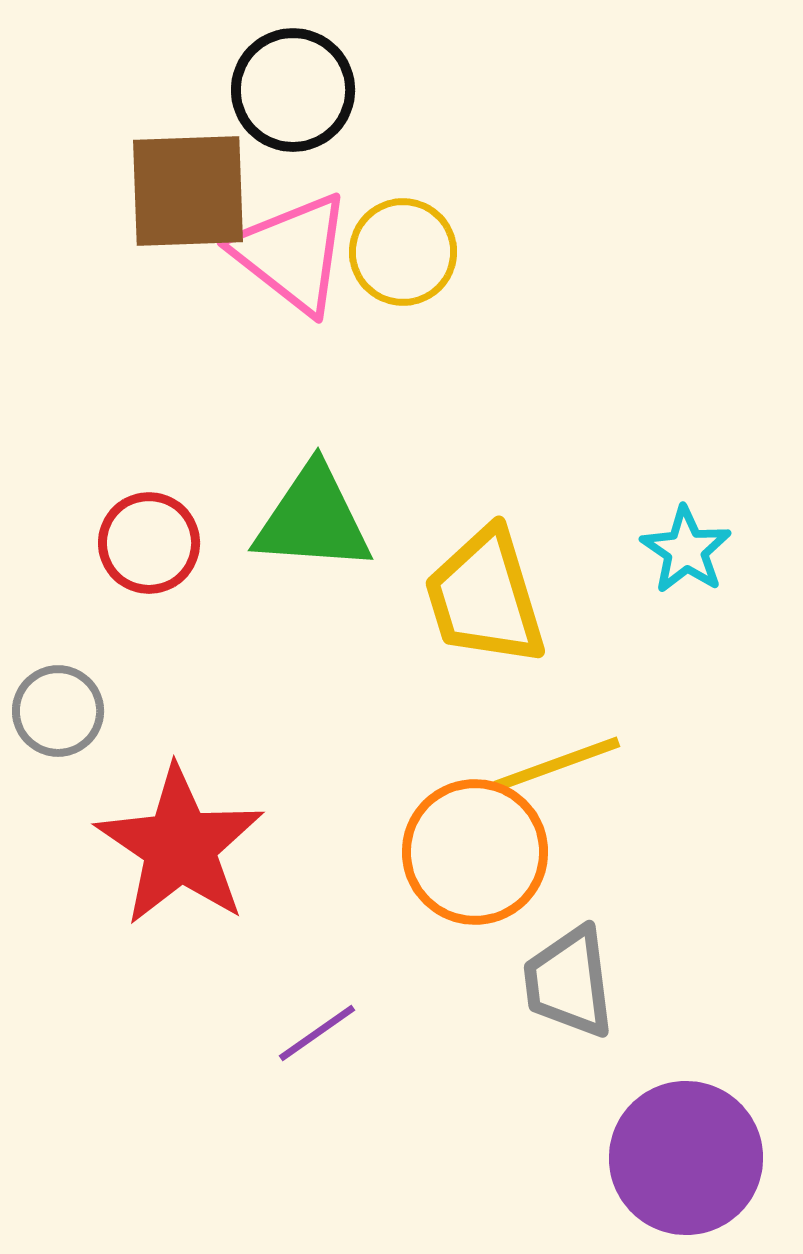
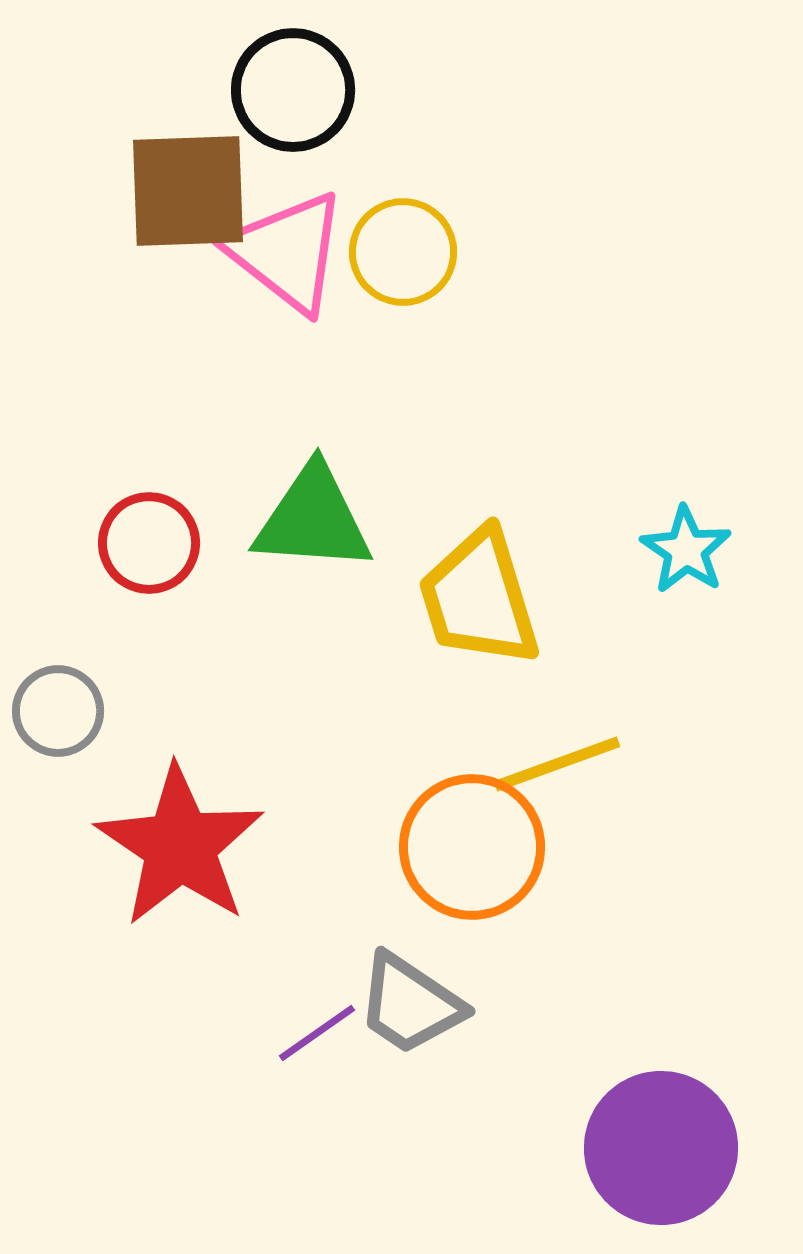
pink triangle: moved 5 px left, 1 px up
yellow trapezoid: moved 6 px left, 1 px down
orange circle: moved 3 px left, 5 px up
gray trapezoid: moved 159 px left, 22 px down; rotated 49 degrees counterclockwise
purple circle: moved 25 px left, 10 px up
